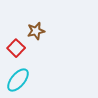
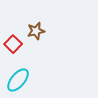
red square: moved 3 px left, 4 px up
